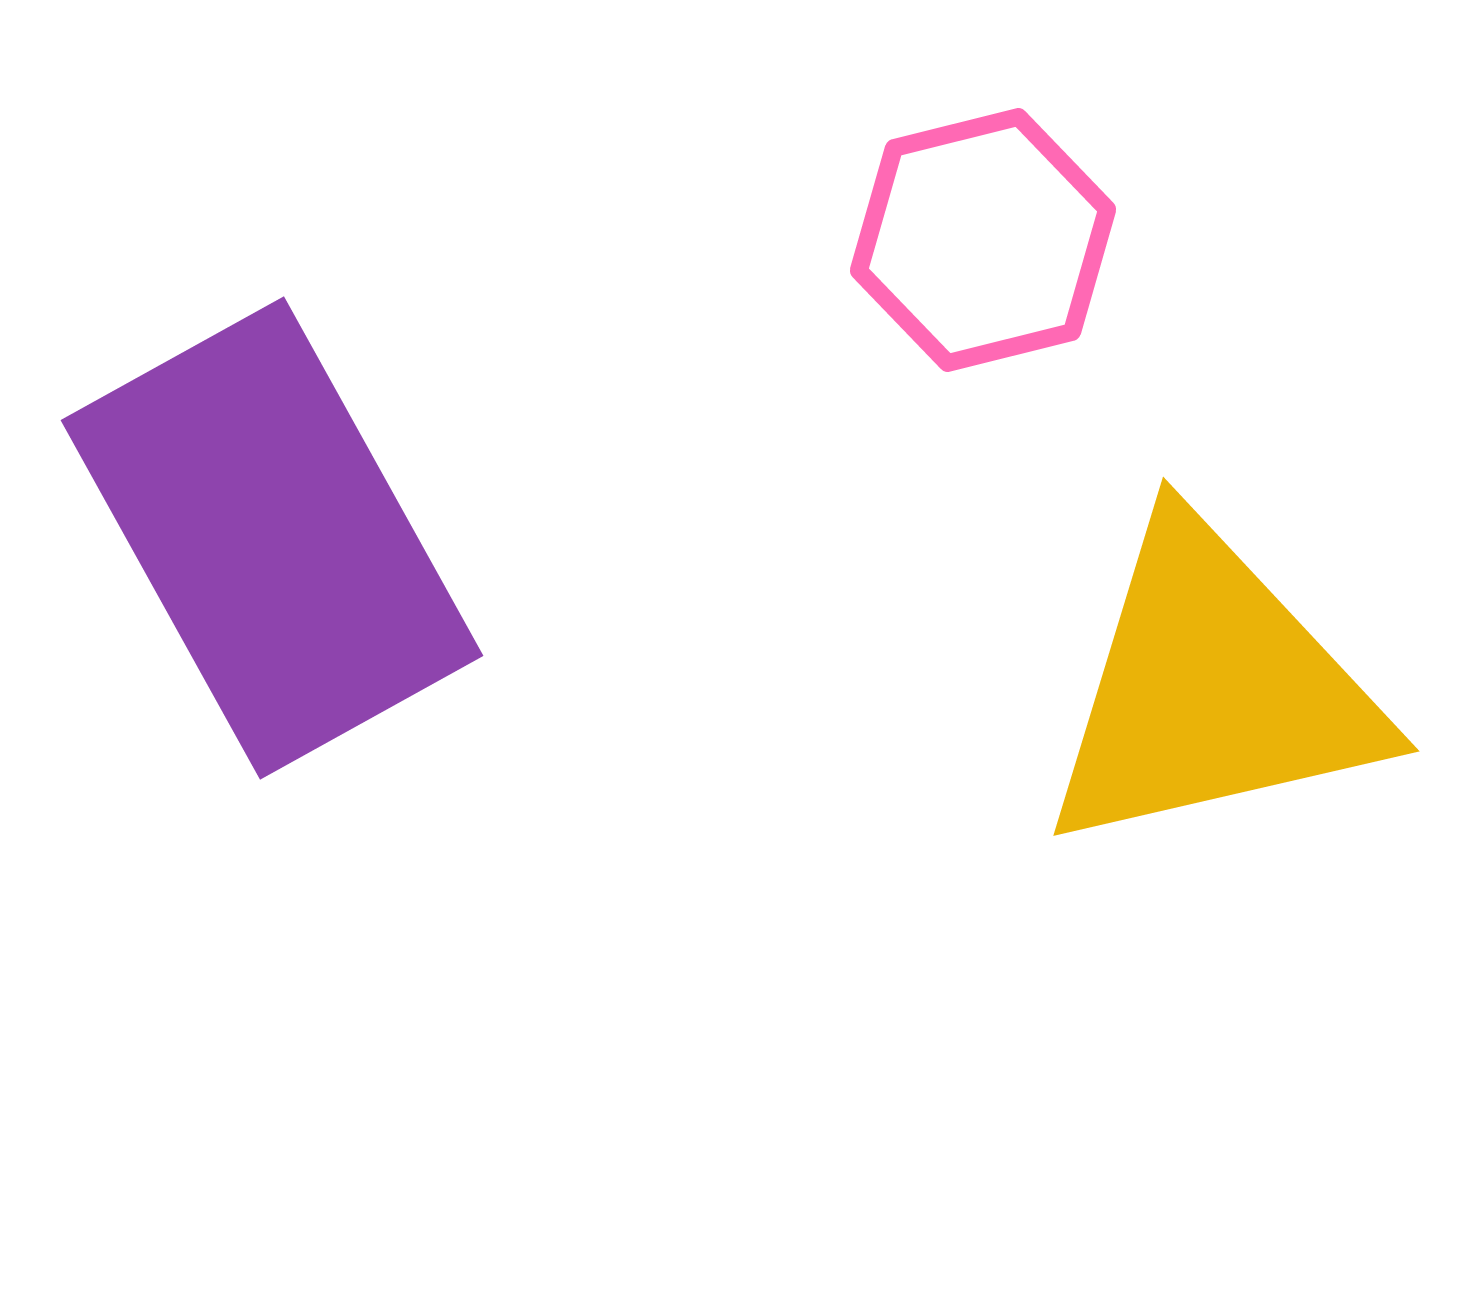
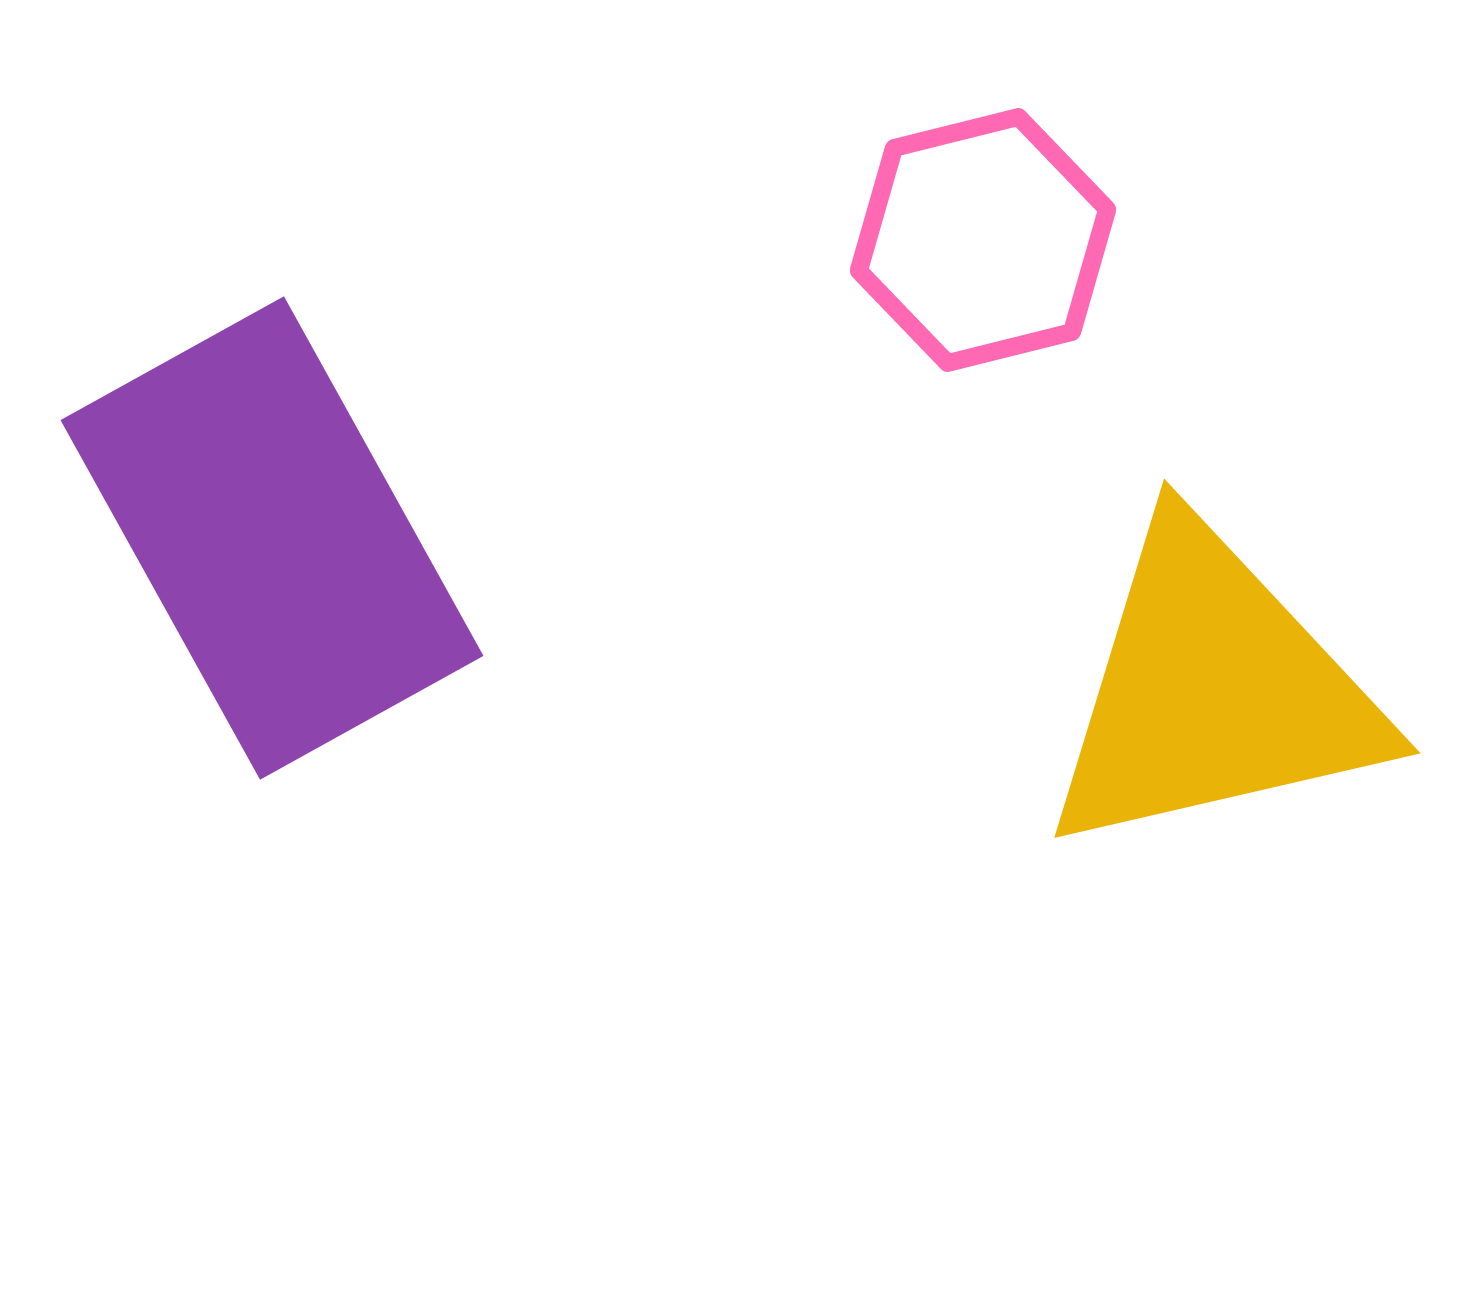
yellow triangle: moved 1 px right, 2 px down
